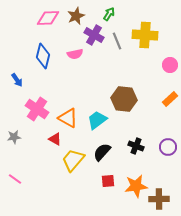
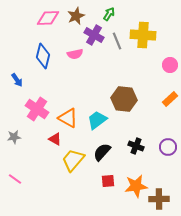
yellow cross: moved 2 px left
